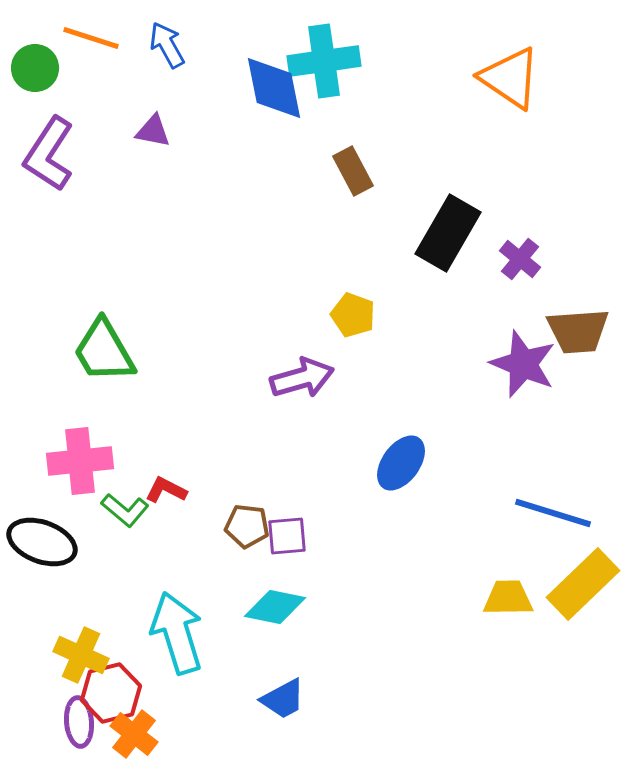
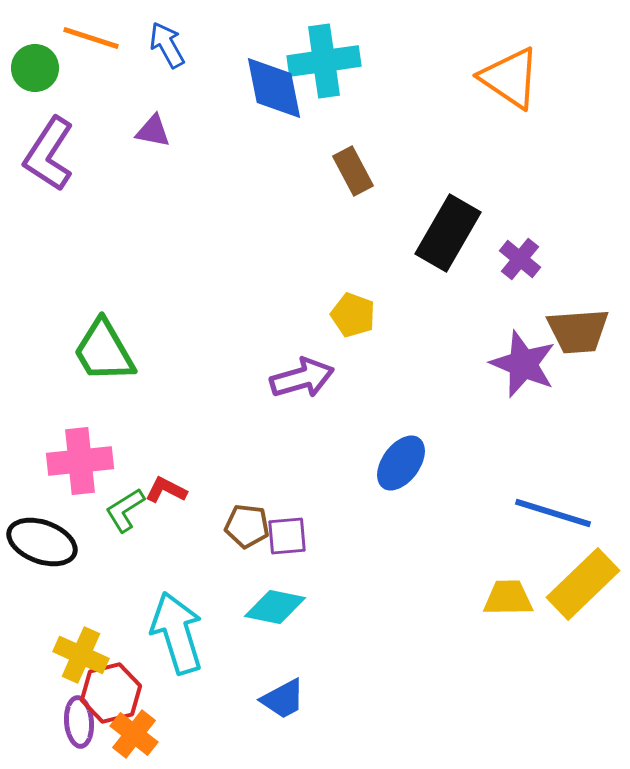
green L-shape: rotated 108 degrees clockwise
